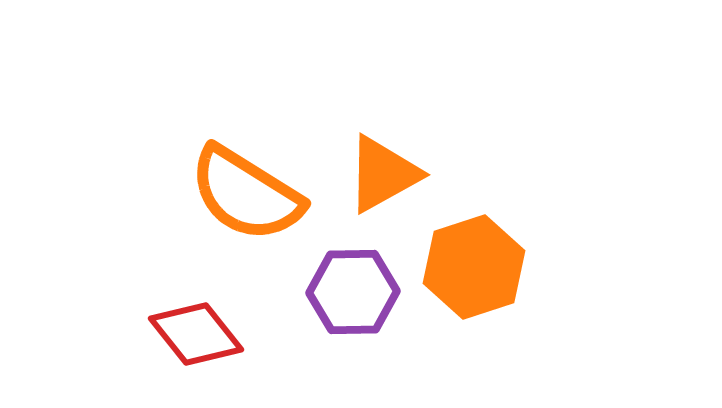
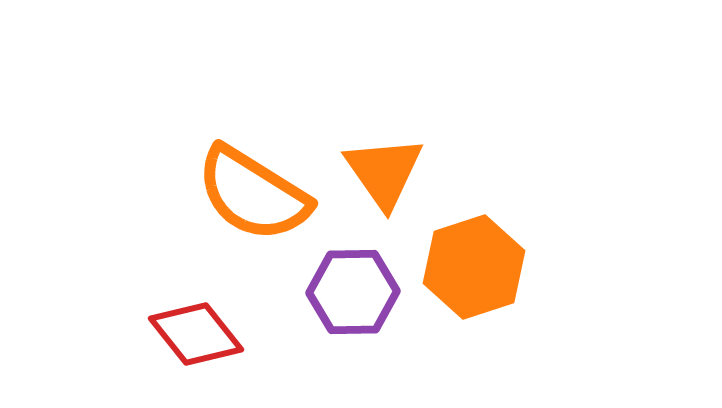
orange triangle: moved 1 px right, 2 px up; rotated 36 degrees counterclockwise
orange semicircle: moved 7 px right
